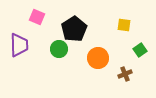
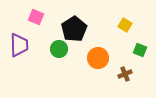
pink square: moved 1 px left
yellow square: moved 1 px right; rotated 24 degrees clockwise
green square: rotated 32 degrees counterclockwise
